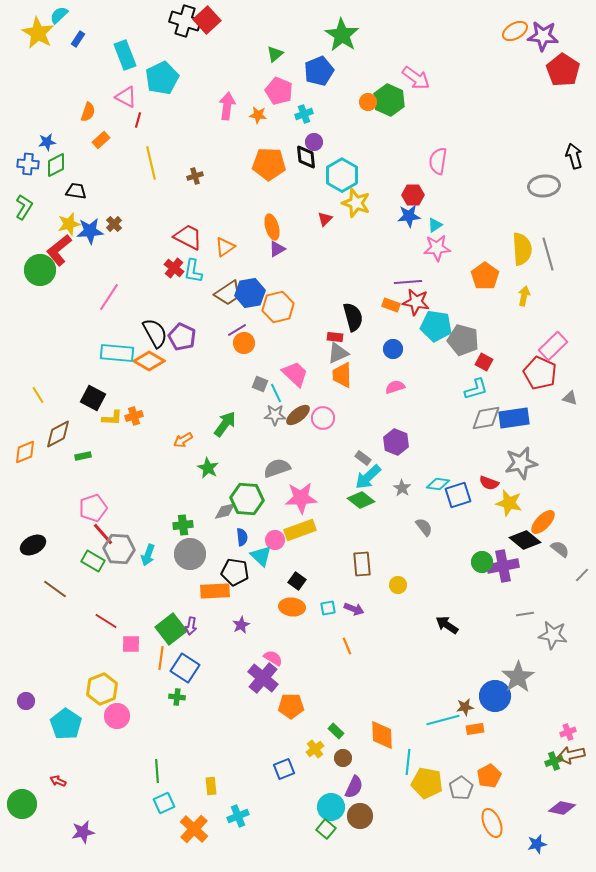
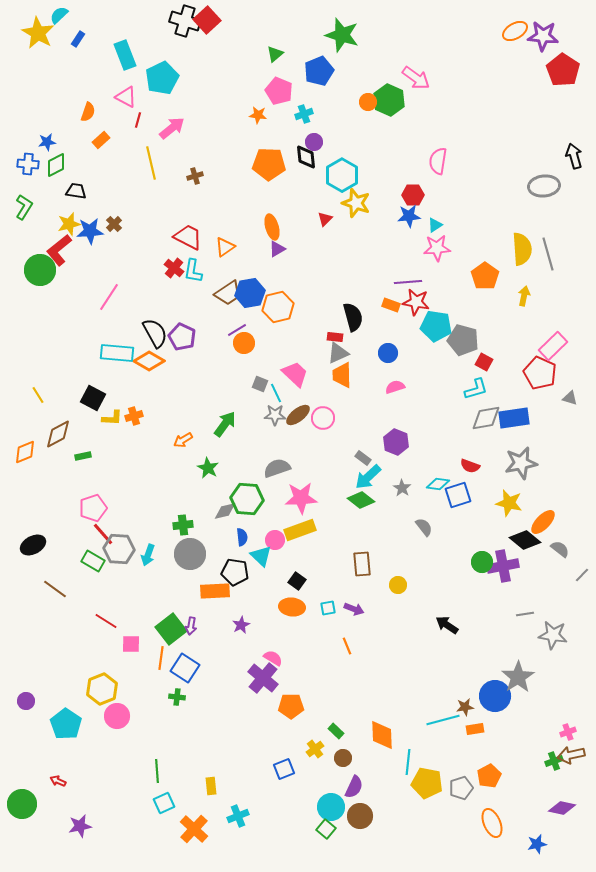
green star at (342, 35): rotated 16 degrees counterclockwise
pink arrow at (227, 106): moved 55 px left, 22 px down; rotated 44 degrees clockwise
blue circle at (393, 349): moved 5 px left, 4 px down
red semicircle at (489, 483): moved 19 px left, 17 px up
gray pentagon at (461, 788): rotated 15 degrees clockwise
purple star at (83, 832): moved 3 px left, 6 px up
